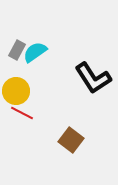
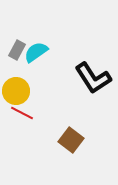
cyan semicircle: moved 1 px right
